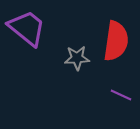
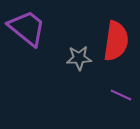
gray star: moved 2 px right
